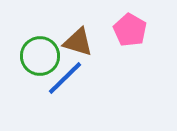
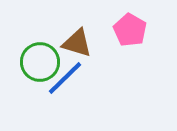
brown triangle: moved 1 px left, 1 px down
green circle: moved 6 px down
